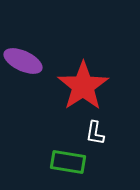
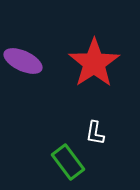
red star: moved 11 px right, 23 px up
green rectangle: rotated 44 degrees clockwise
